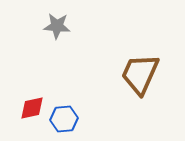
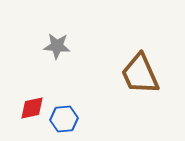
gray star: moved 20 px down
brown trapezoid: rotated 48 degrees counterclockwise
